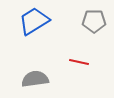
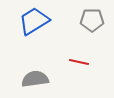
gray pentagon: moved 2 px left, 1 px up
